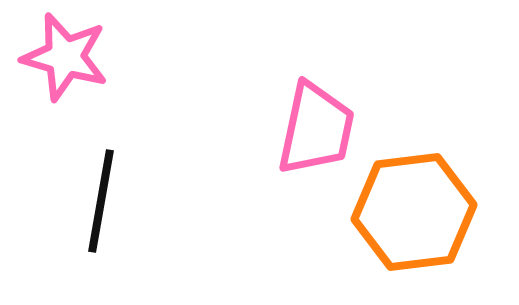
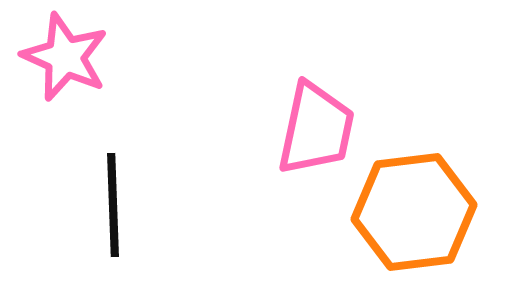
pink star: rotated 8 degrees clockwise
black line: moved 12 px right, 4 px down; rotated 12 degrees counterclockwise
